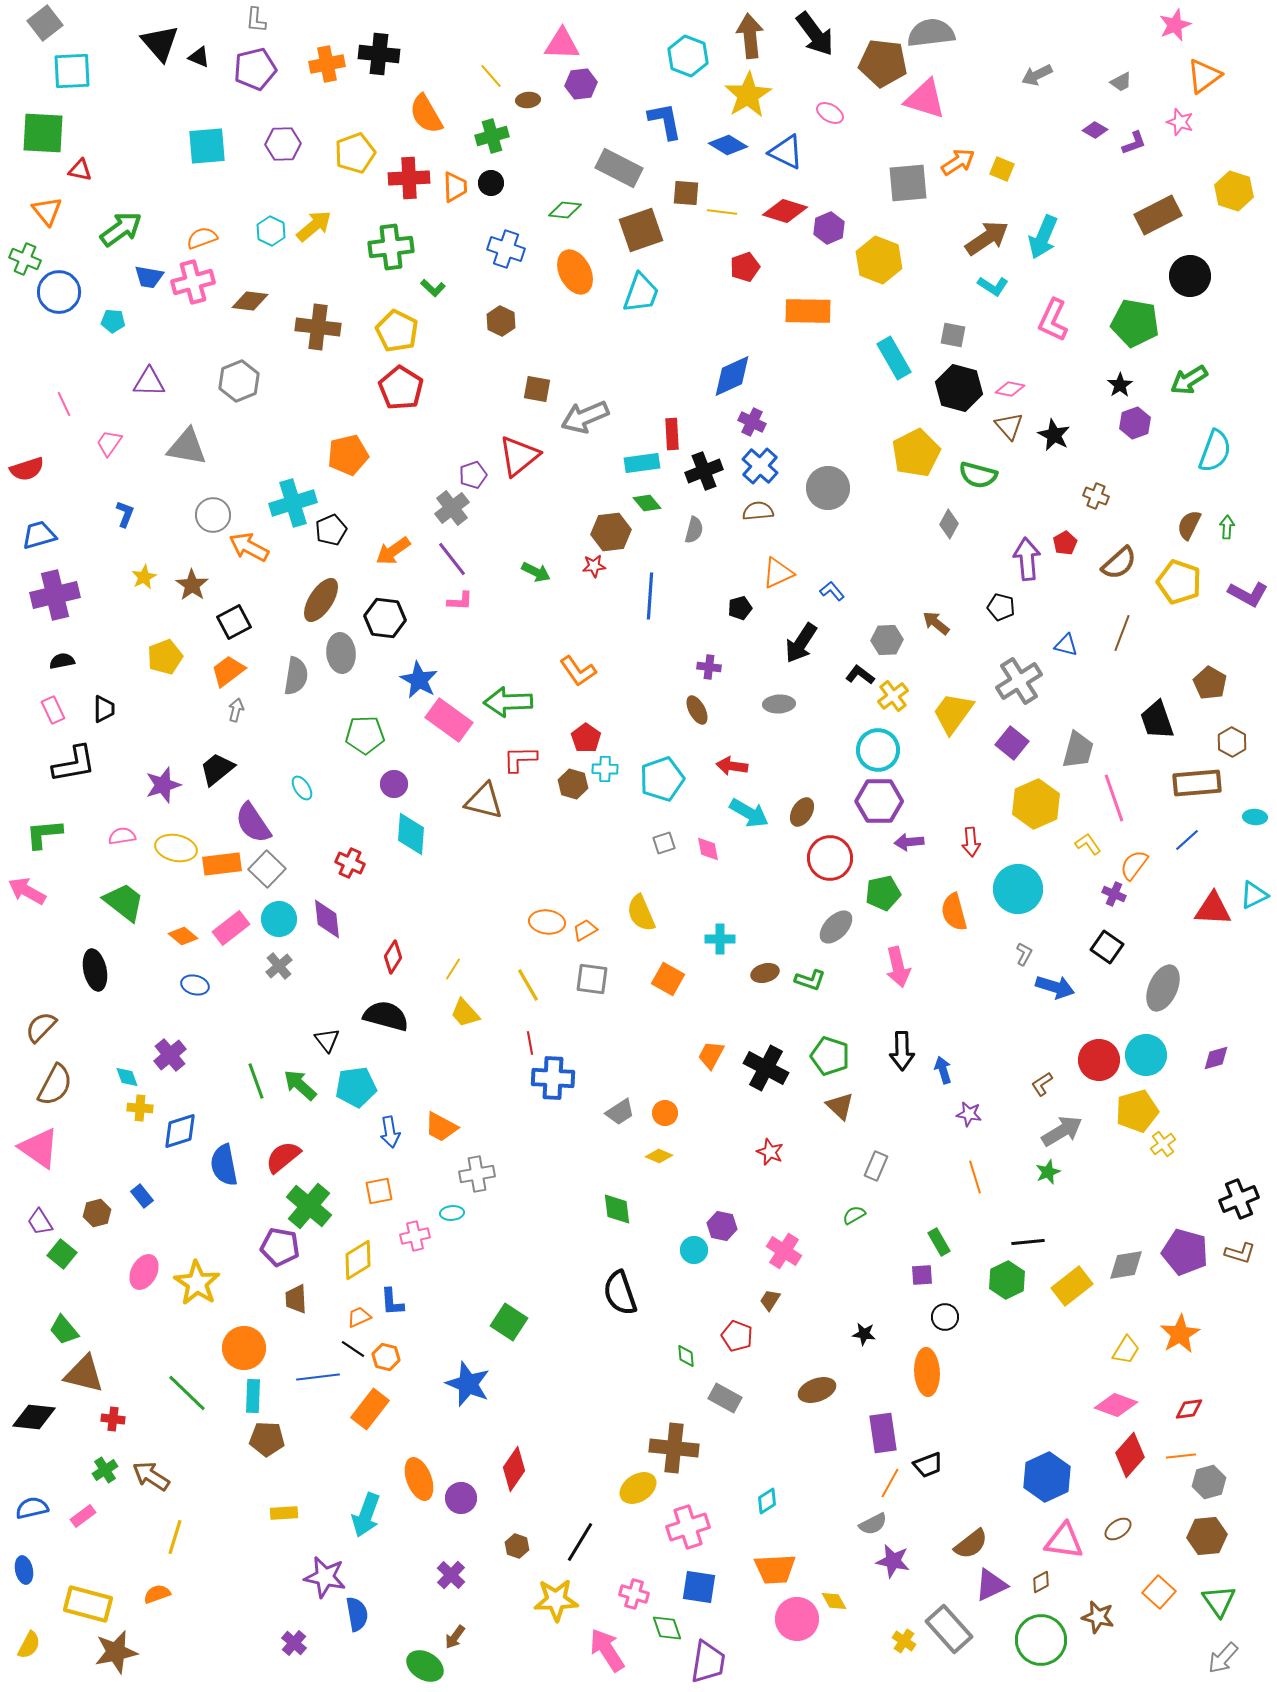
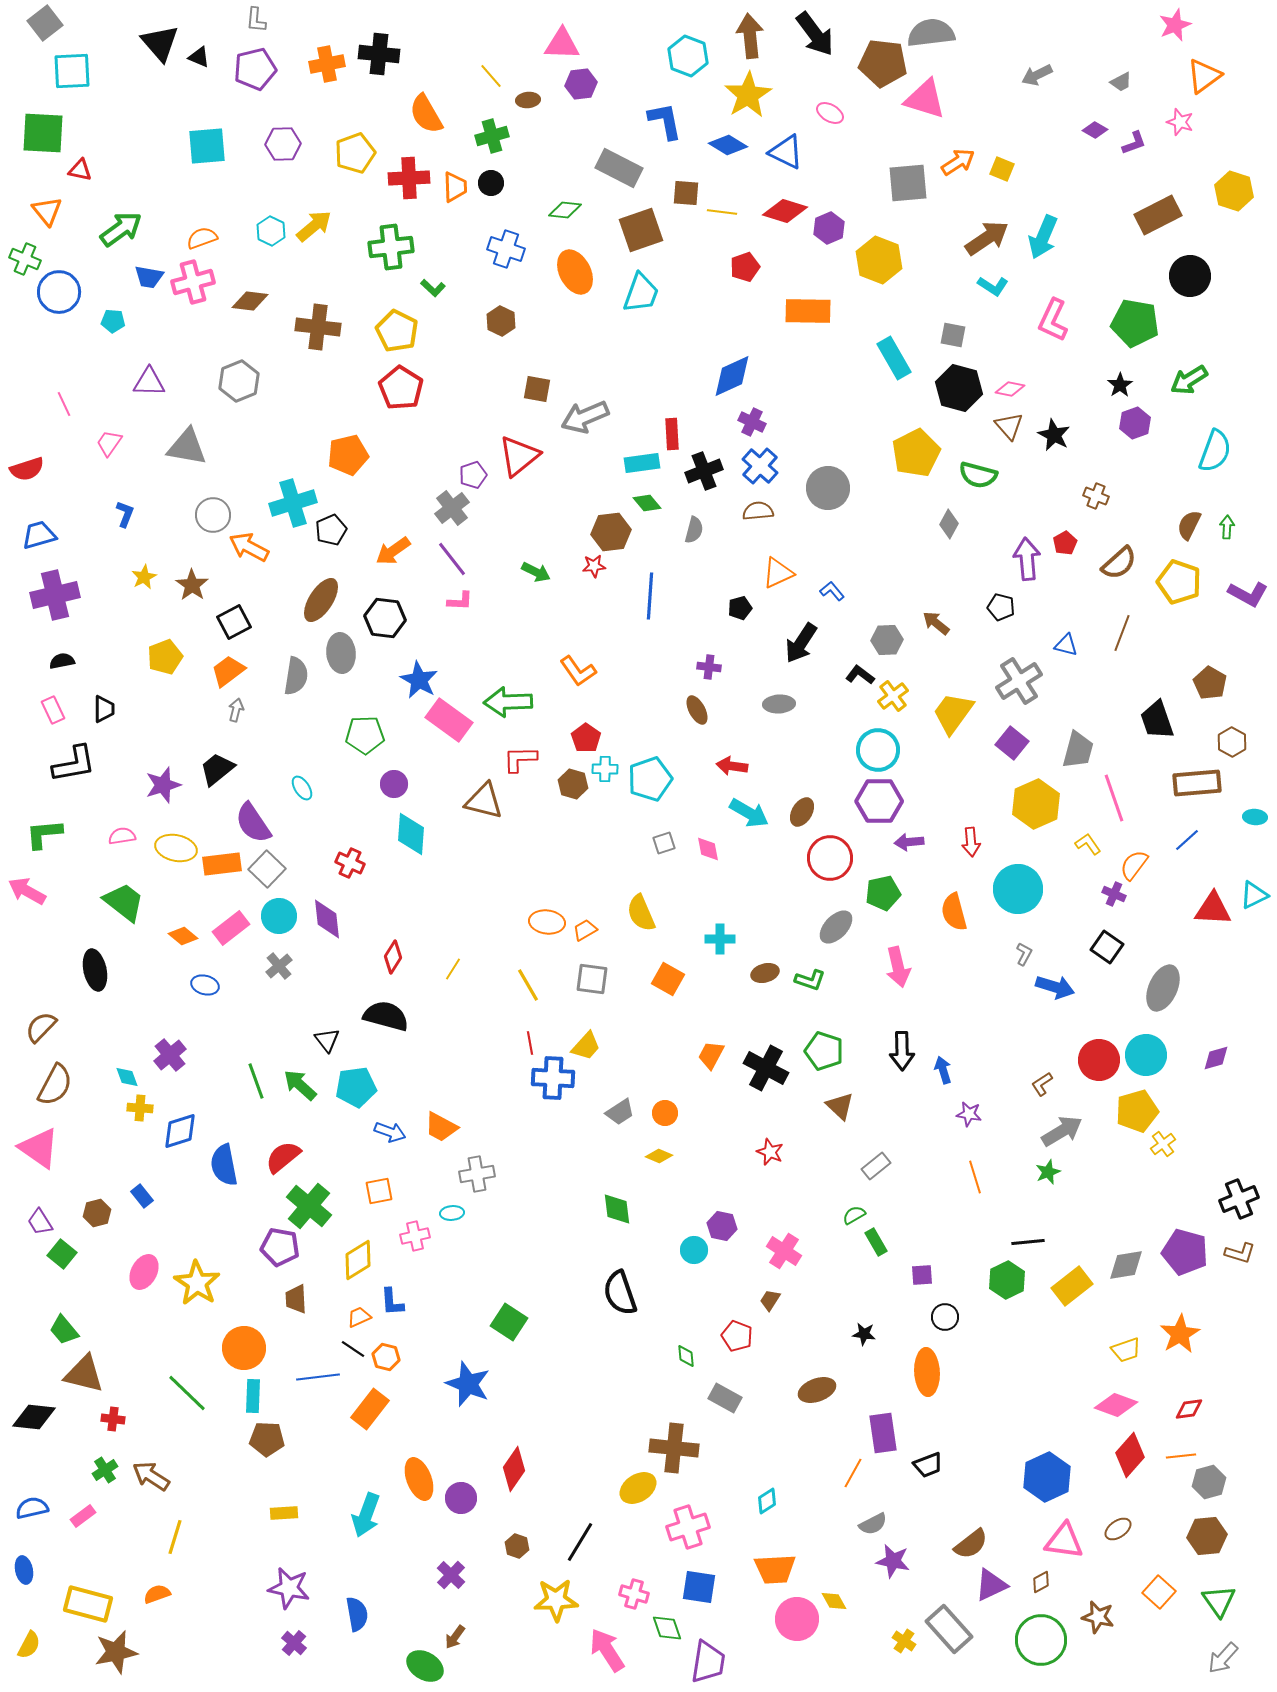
cyan pentagon at (662, 779): moved 12 px left
cyan circle at (279, 919): moved 3 px up
blue ellipse at (195, 985): moved 10 px right
yellow trapezoid at (465, 1013): moved 121 px right, 33 px down; rotated 96 degrees counterclockwise
green pentagon at (830, 1056): moved 6 px left, 5 px up
blue arrow at (390, 1132): rotated 60 degrees counterclockwise
gray rectangle at (876, 1166): rotated 28 degrees clockwise
green rectangle at (939, 1242): moved 63 px left
yellow trapezoid at (1126, 1350): rotated 40 degrees clockwise
orange line at (890, 1483): moved 37 px left, 10 px up
purple star at (325, 1577): moved 36 px left, 11 px down
